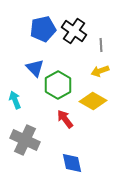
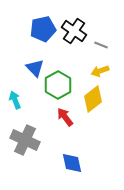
gray line: rotated 64 degrees counterclockwise
yellow diamond: moved 2 px up; rotated 68 degrees counterclockwise
red arrow: moved 2 px up
